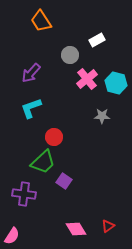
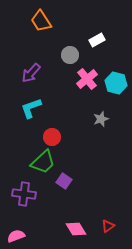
gray star: moved 1 px left, 3 px down; rotated 21 degrees counterclockwise
red circle: moved 2 px left
pink semicircle: moved 4 px right; rotated 144 degrees counterclockwise
